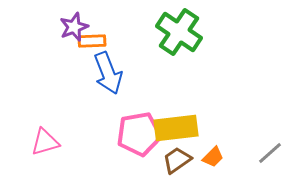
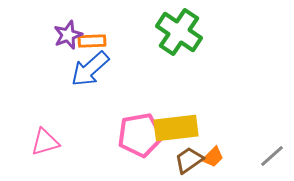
purple star: moved 6 px left, 8 px down
blue arrow: moved 18 px left, 4 px up; rotated 69 degrees clockwise
pink pentagon: moved 1 px right, 1 px down
gray line: moved 2 px right, 3 px down
brown trapezoid: moved 12 px right
